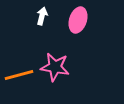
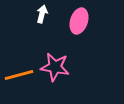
white arrow: moved 2 px up
pink ellipse: moved 1 px right, 1 px down
